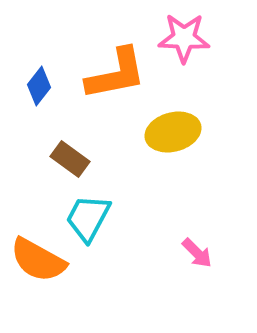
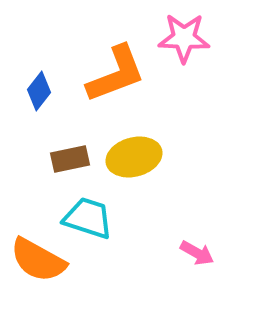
orange L-shape: rotated 10 degrees counterclockwise
blue diamond: moved 5 px down
yellow ellipse: moved 39 px left, 25 px down
brown rectangle: rotated 48 degrees counterclockwise
cyan trapezoid: rotated 80 degrees clockwise
pink arrow: rotated 16 degrees counterclockwise
